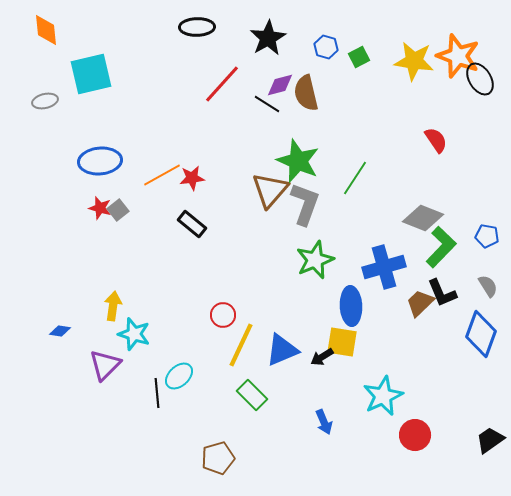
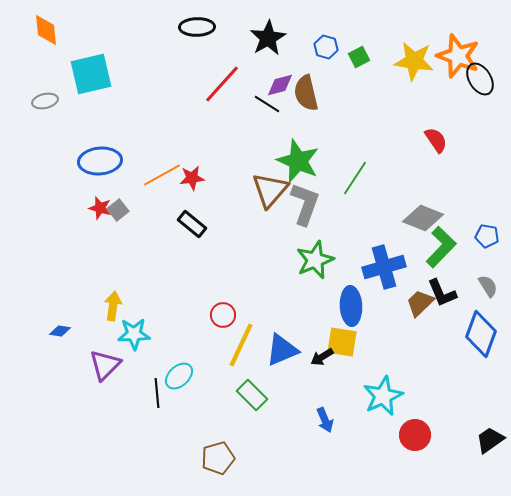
cyan star at (134, 334): rotated 20 degrees counterclockwise
blue arrow at (324, 422): moved 1 px right, 2 px up
